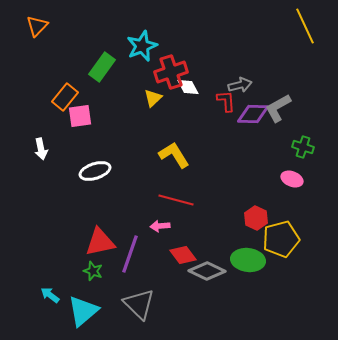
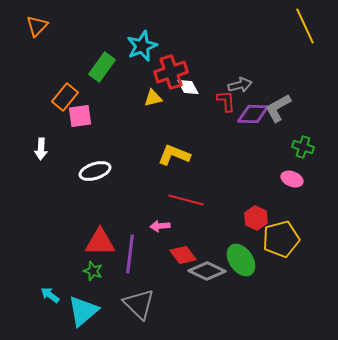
yellow triangle: rotated 30 degrees clockwise
white arrow: rotated 15 degrees clockwise
yellow L-shape: rotated 36 degrees counterclockwise
red line: moved 10 px right
red triangle: rotated 12 degrees clockwise
purple line: rotated 12 degrees counterclockwise
green ellipse: moved 7 px left; rotated 48 degrees clockwise
